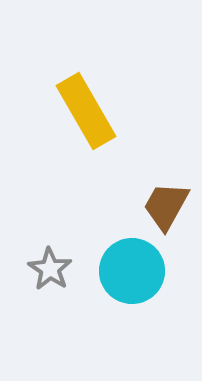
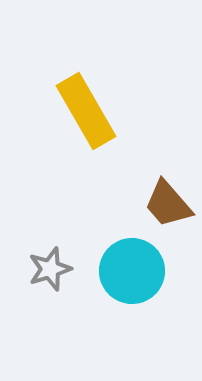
brown trapezoid: moved 2 px right, 2 px up; rotated 70 degrees counterclockwise
gray star: rotated 21 degrees clockwise
